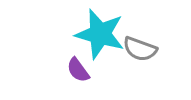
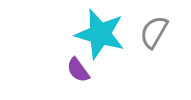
gray semicircle: moved 14 px right, 17 px up; rotated 100 degrees clockwise
